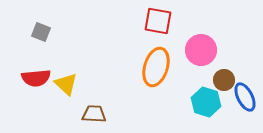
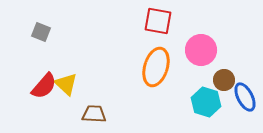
red semicircle: moved 8 px right, 8 px down; rotated 44 degrees counterclockwise
